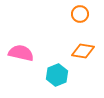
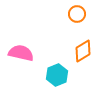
orange circle: moved 3 px left
orange diamond: rotated 40 degrees counterclockwise
